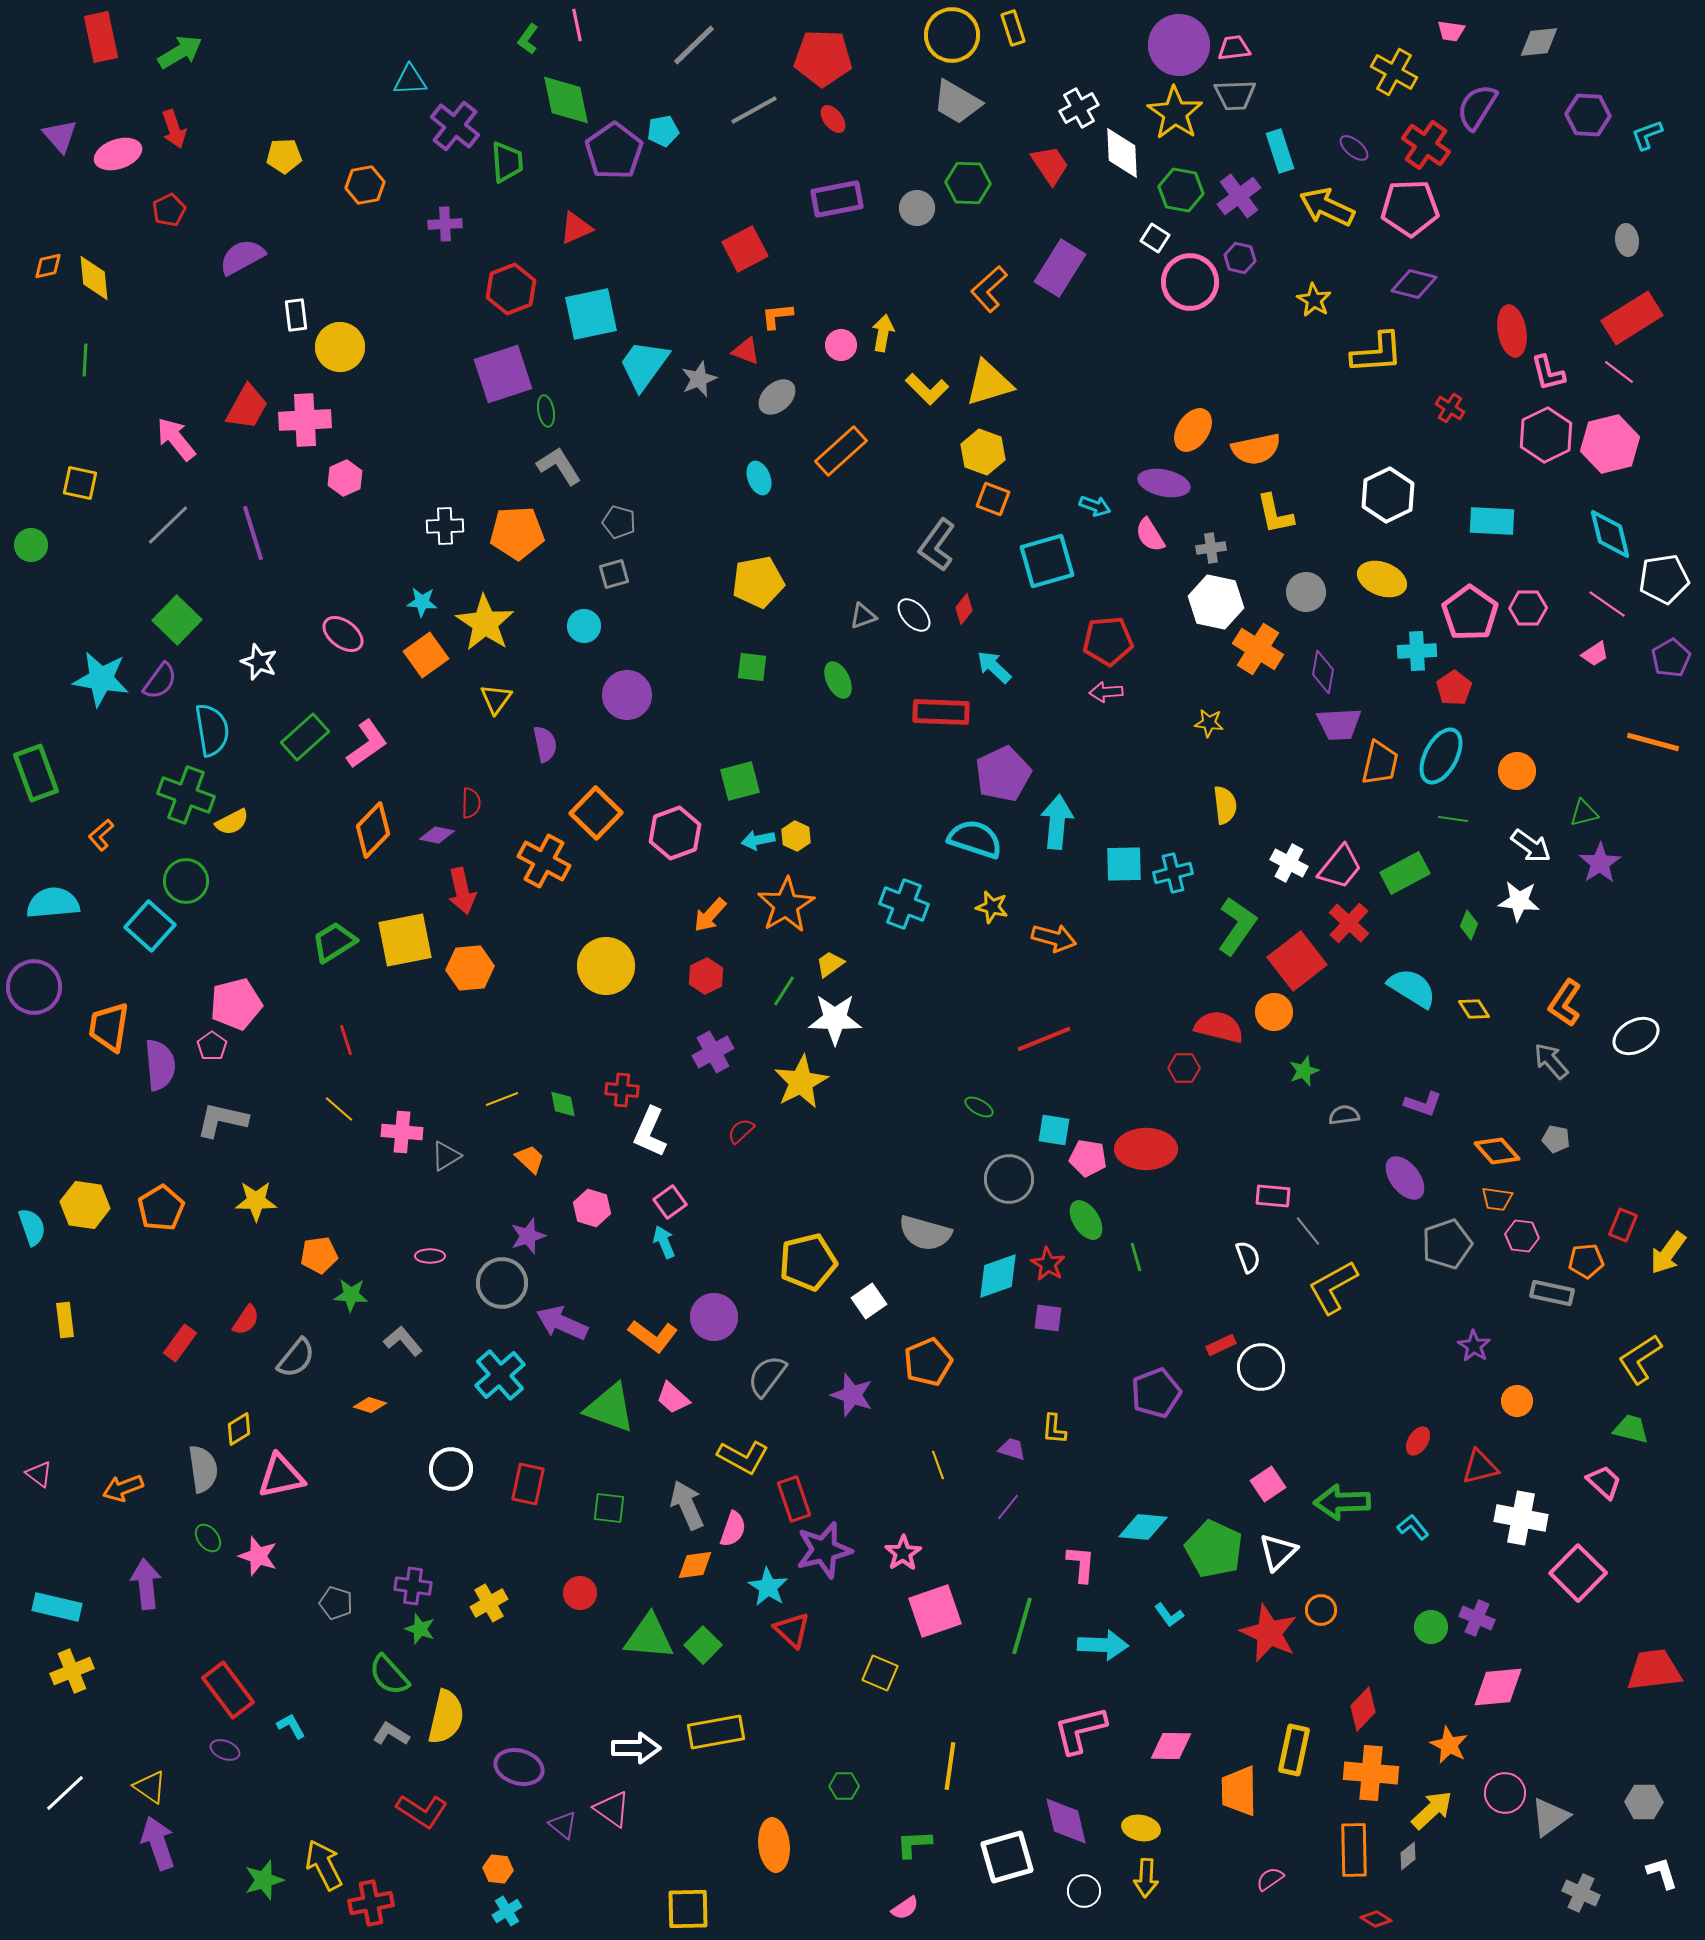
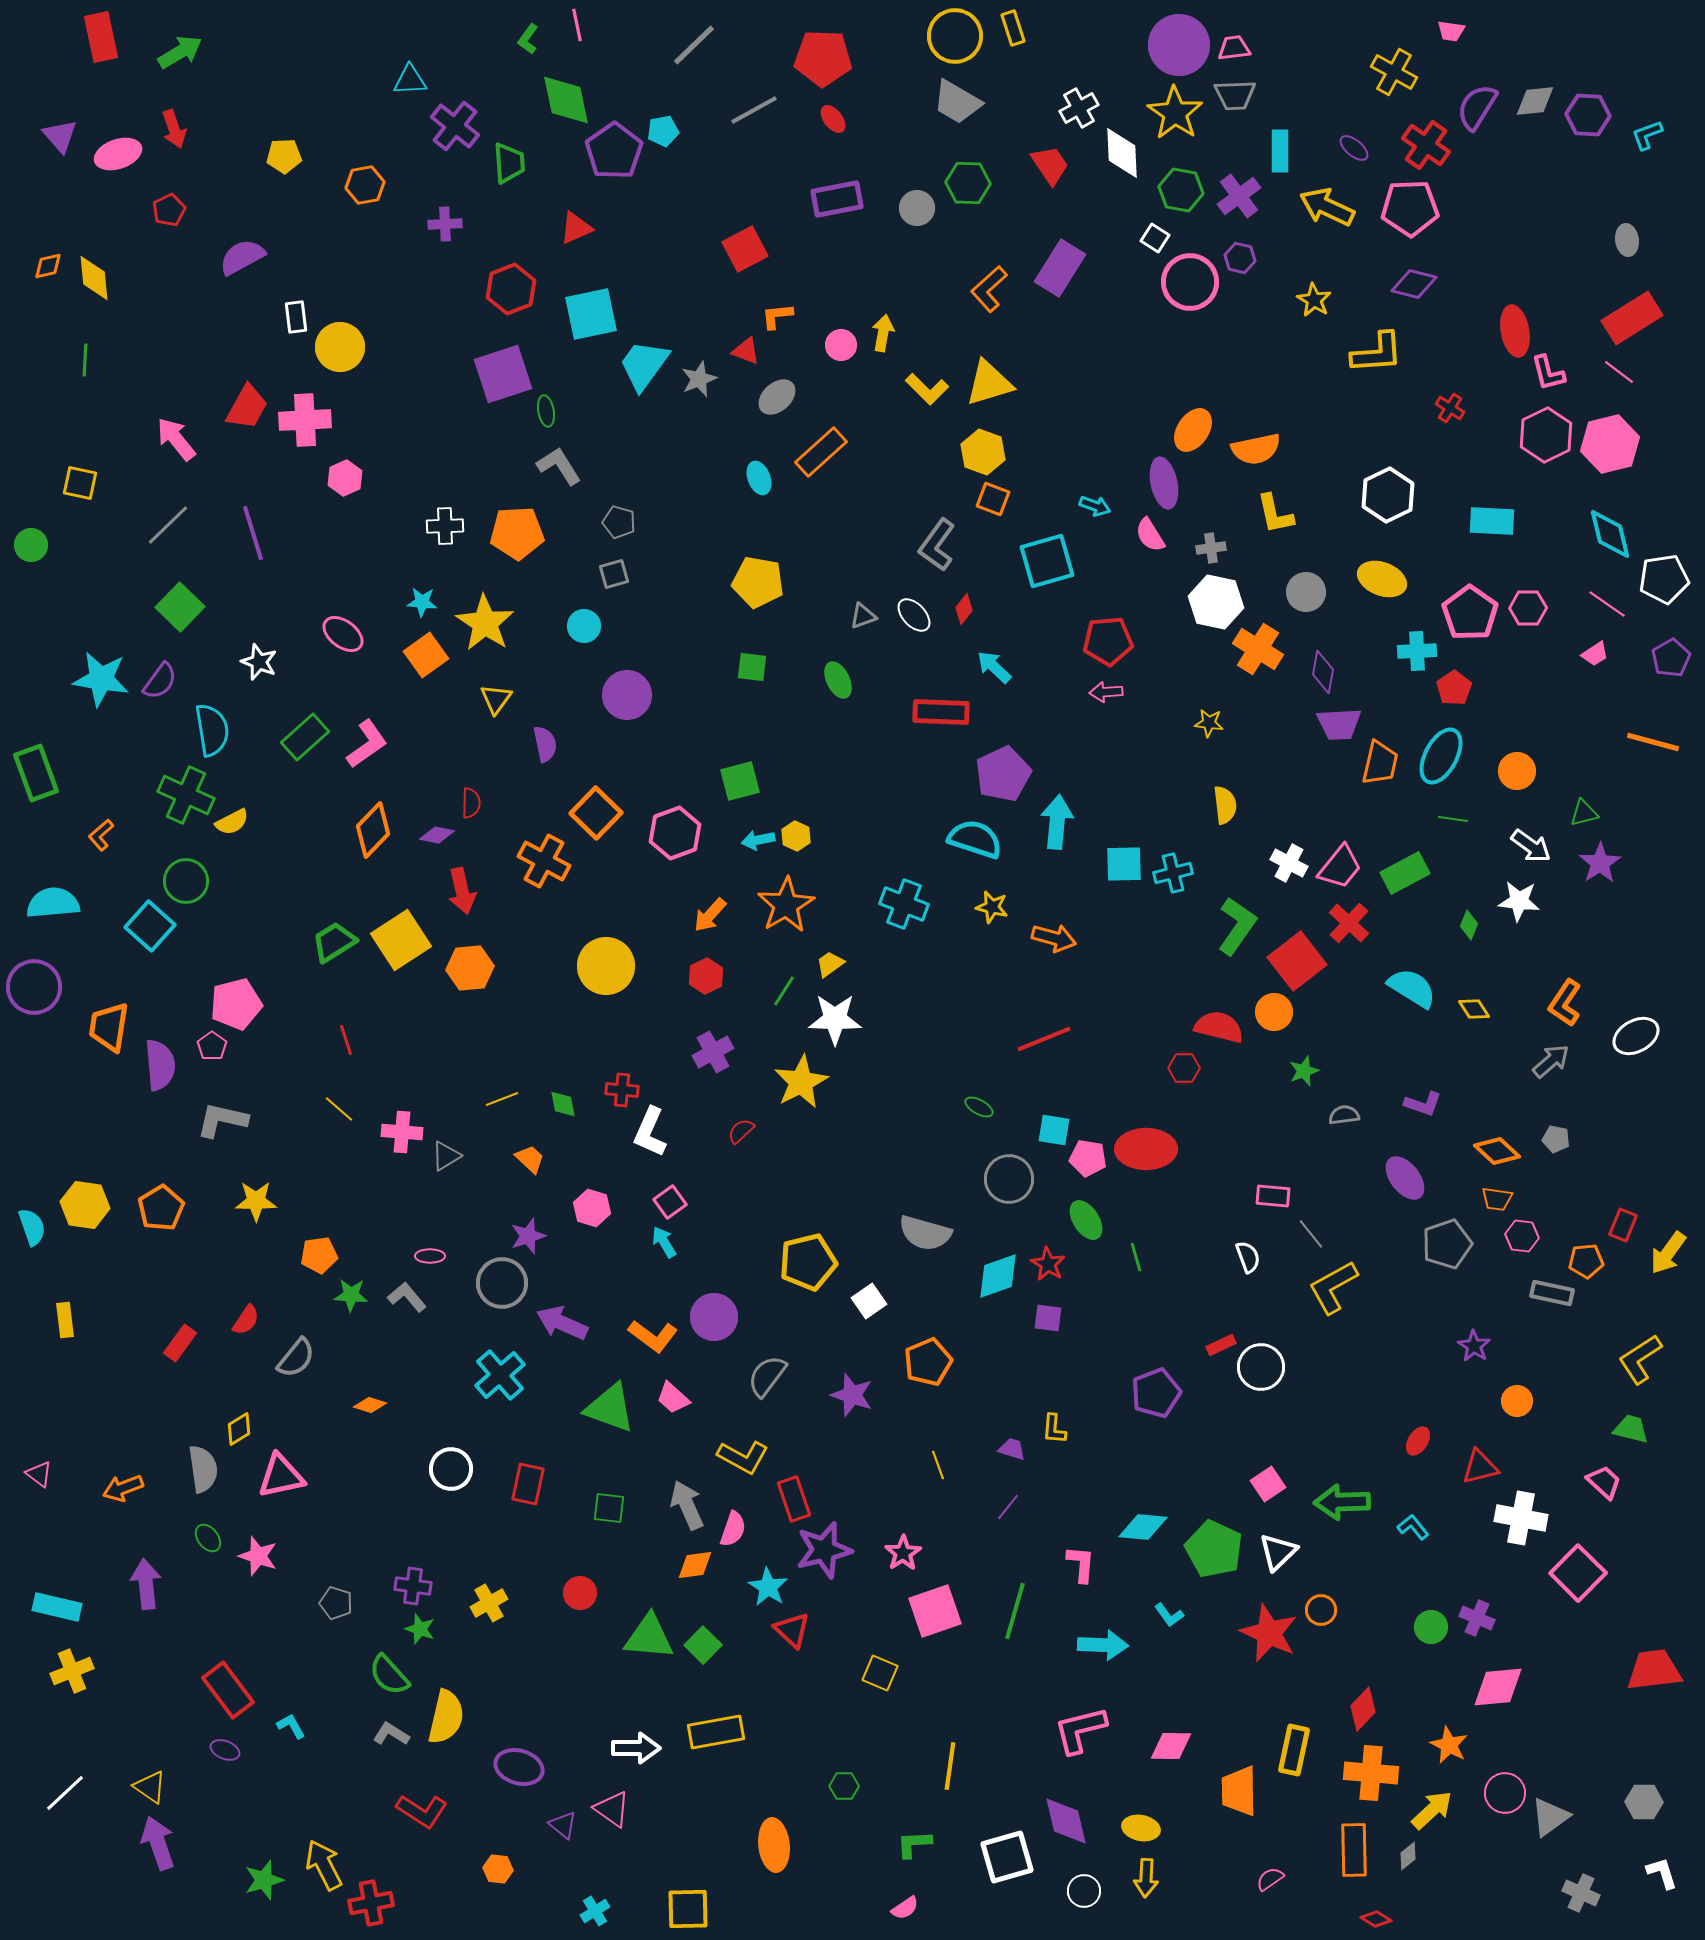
yellow circle at (952, 35): moved 3 px right, 1 px down
gray diamond at (1539, 42): moved 4 px left, 59 px down
cyan rectangle at (1280, 151): rotated 18 degrees clockwise
green trapezoid at (507, 162): moved 2 px right, 1 px down
white rectangle at (296, 315): moved 2 px down
red ellipse at (1512, 331): moved 3 px right
orange rectangle at (841, 451): moved 20 px left, 1 px down
purple ellipse at (1164, 483): rotated 66 degrees clockwise
yellow pentagon at (758, 582): rotated 21 degrees clockwise
green square at (177, 620): moved 3 px right, 13 px up
green cross at (186, 795): rotated 4 degrees clockwise
yellow square at (405, 940): moved 4 px left; rotated 22 degrees counterclockwise
gray arrow at (1551, 1061): rotated 90 degrees clockwise
orange diamond at (1497, 1151): rotated 6 degrees counterclockwise
gray line at (1308, 1231): moved 3 px right, 3 px down
cyan arrow at (664, 1242): rotated 8 degrees counterclockwise
gray L-shape at (403, 1341): moved 4 px right, 44 px up
green line at (1022, 1626): moved 7 px left, 15 px up
cyan cross at (507, 1911): moved 88 px right
